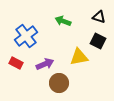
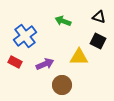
blue cross: moved 1 px left
yellow triangle: rotated 12 degrees clockwise
red rectangle: moved 1 px left, 1 px up
brown circle: moved 3 px right, 2 px down
